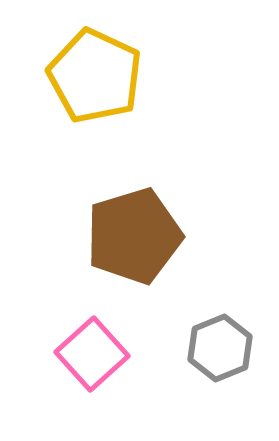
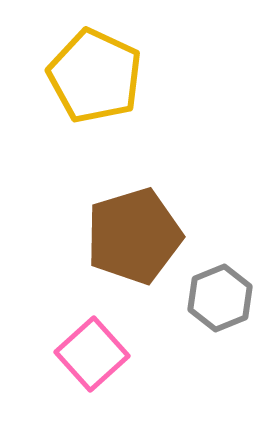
gray hexagon: moved 50 px up
